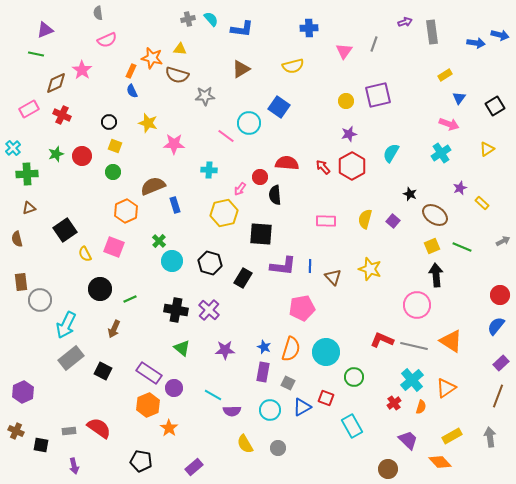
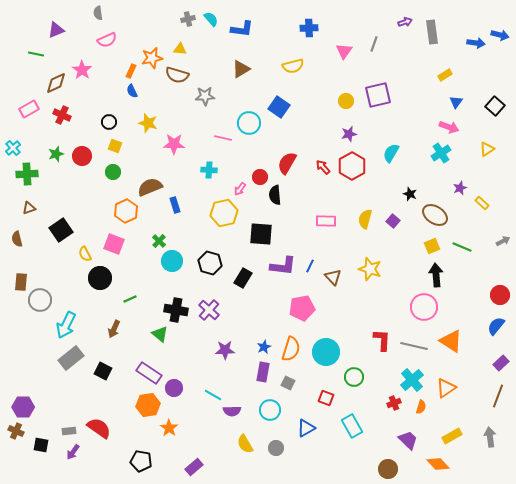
purple triangle at (45, 30): moved 11 px right
orange star at (152, 58): rotated 25 degrees counterclockwise
blue triangle at (459, 98): moved 3 px left, 4 px down
black square at (495, 106): rotated 18 degrees counterclockwise
pink arrow at (449, 124): moved 3 px down
pink line at (226, 136): moved 3 px left, 2 px down; rotated 24 degrees counterclockwise
red semicircle at (287, 163): rotated 65 degrees counterclockwise
brown semicircle at (153, 186): moved 3 px left, 1 px down
black square at (65, 230): moved 4 px left
pink square at (114, 247): moved 3 px up
blue line at (310, 266): rotated 24 degrees clockwise
brown rectangle at (21, 282): rotated 12 degrees clockwise
black circle at (100, 289): moved 11 px up
pink circle at (417, 305): moved 7 px right, 2 px down
red L-shape at (382, 340): rotated 70 degrees clockwise
blue star at (264, 347): rotated 24 degrees clockwise
green triangle at (182, 348): moved 22 px left, 14 px up
purple hexagon at (23, 392): moved 15 px down; rotated 25 degrees clockwise
red cross at (394, 403): rotated 16 degrees clockwise
orange hexagon at (148, 405): rotated 15 degrees clockwise
blue triangle at (302, 407): moved 4 px right, 21 px down
gray circle at (278, 448): moved 2 px left
orange diamond at (440, 462): moved 2 px left, 2 px down
purple arrow at (74, 466): moved 1 px left, 14 px up; rotated 49 degrees clockwise
